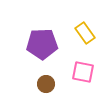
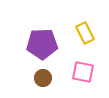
yellow rectangle: rotated 10 degrees clockwise
brown circle: moved 3 px left, 6 px up
